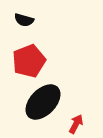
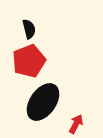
black semicircle: moved 5 px right, 9 px down; rotated 120 degrees counterclockwise
black ellipse: rotated 9 degrees counterclockwise
